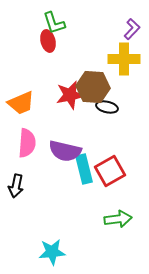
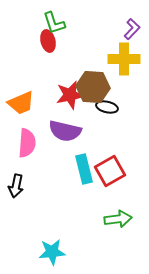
purple semicircle: moved 20 px up
